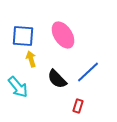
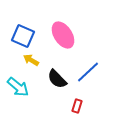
blue square: rotated 20 degrees clockwise
yellow arrow: moved 1 px down; rotated 42 degrees counterclockwise
cyan arrow: rotated 10 degrees counterclockwise
red rectangle: moved 1 px left
